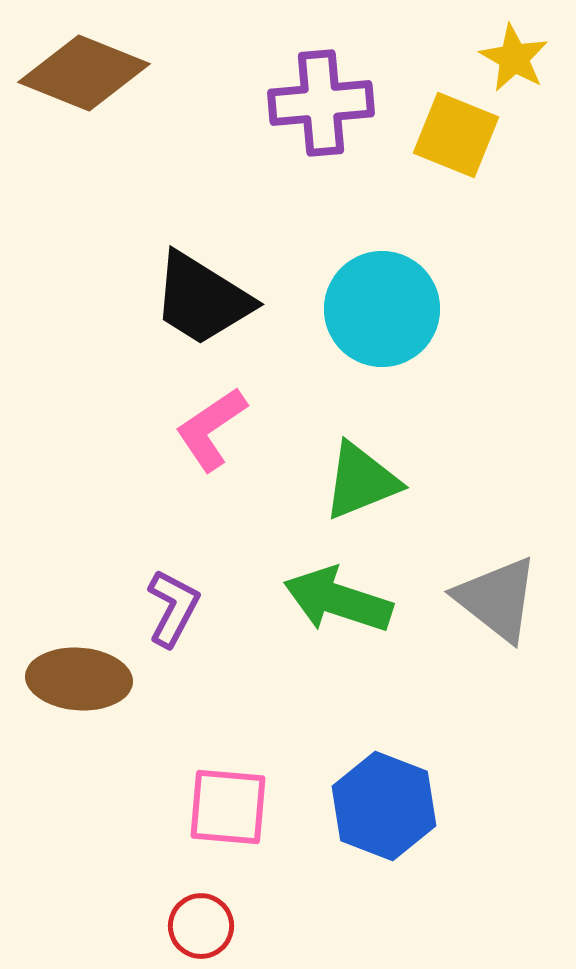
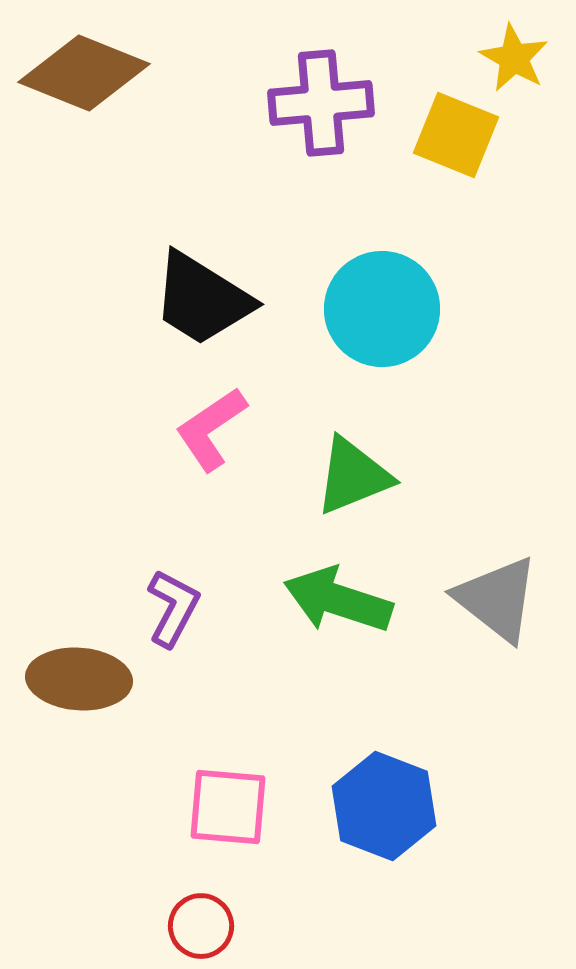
green triangle: moved 8 px left, 5 px up
